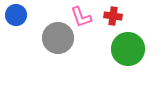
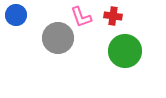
green circle: moved 3 px left, 2 px down
